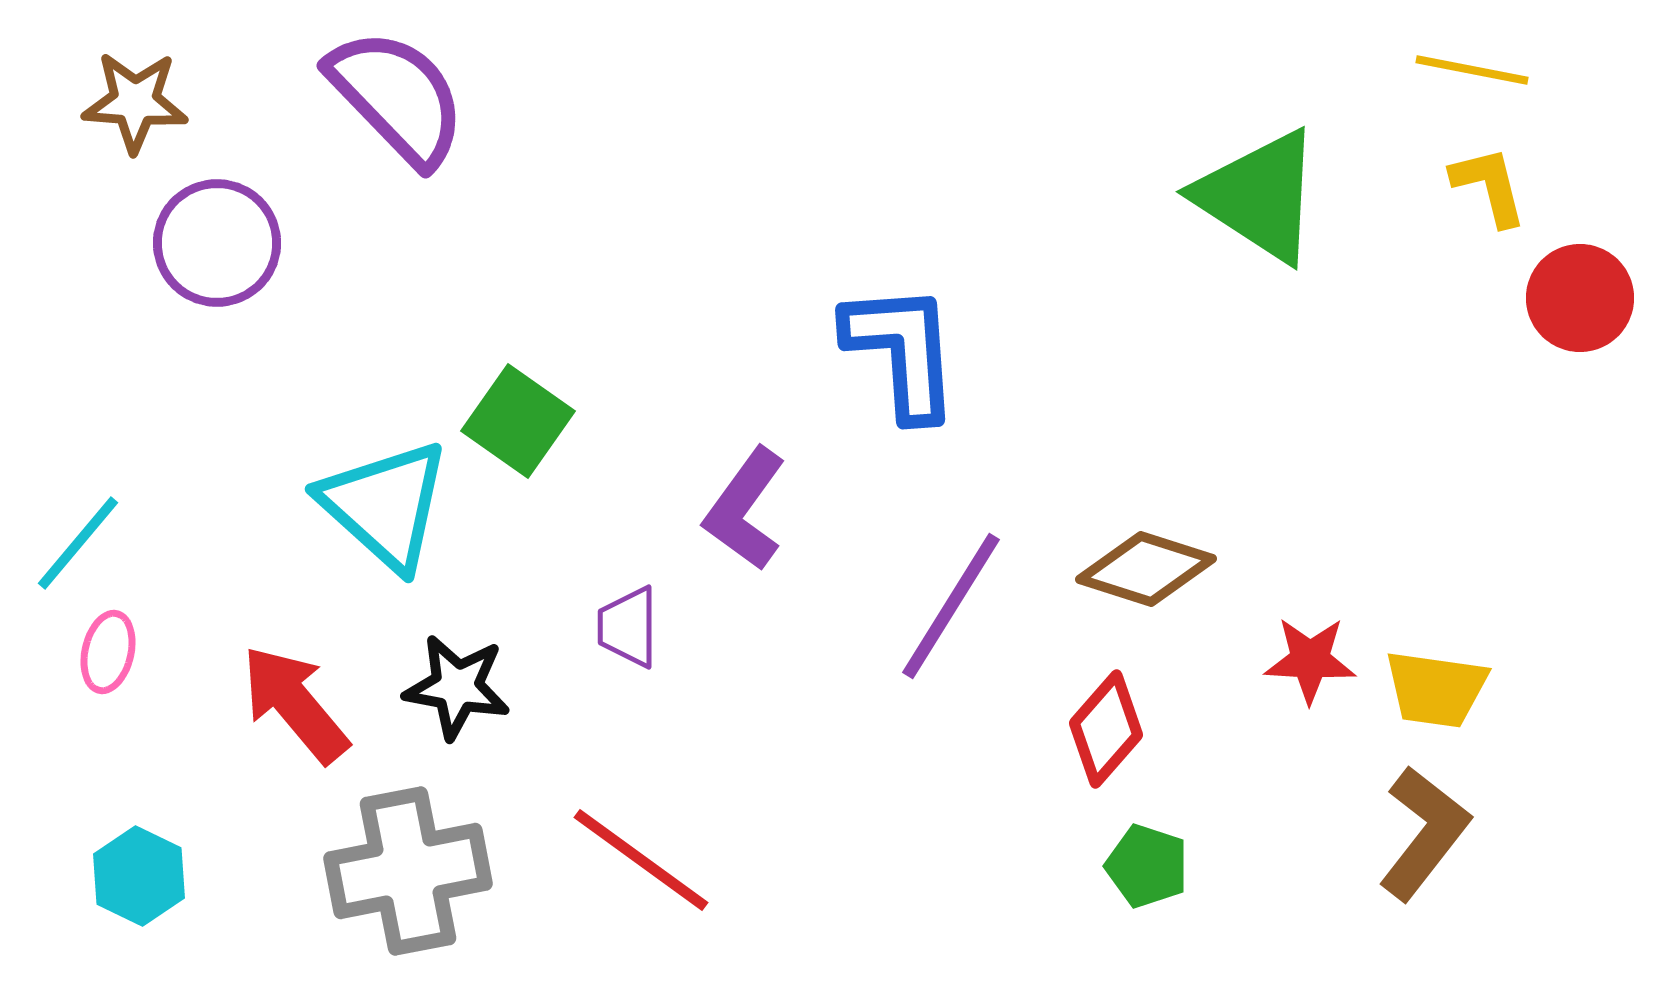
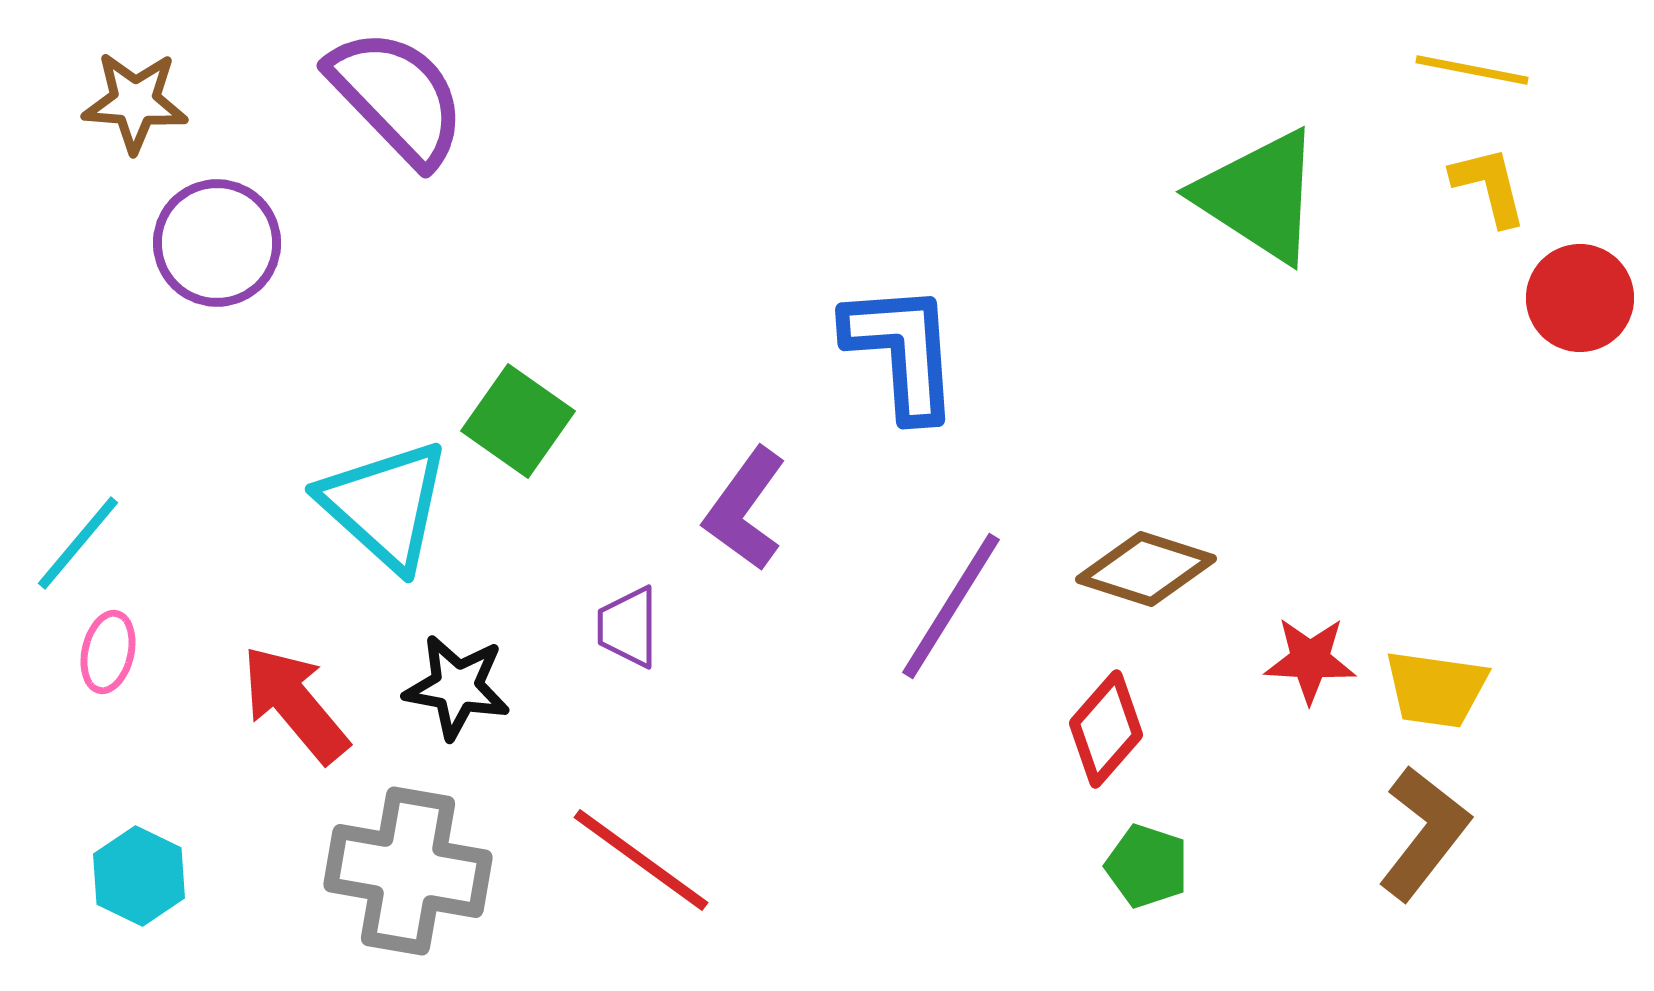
gray cross: rotated 21 degrees clockwise
